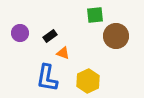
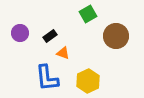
green square: moved 7 px left, 1 px up; rotated 24 degrees counterclockwise
blue L-shape: rotated 16 degrees counterclockwise
